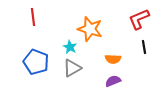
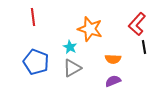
red L-shape: moved 2 px left, 5 px down; rotated 25 degrees counterclockwise
